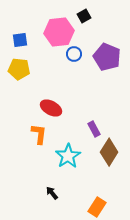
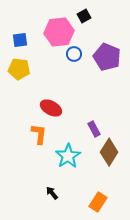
orange rectangle: moved 1 px right, 5 px up
